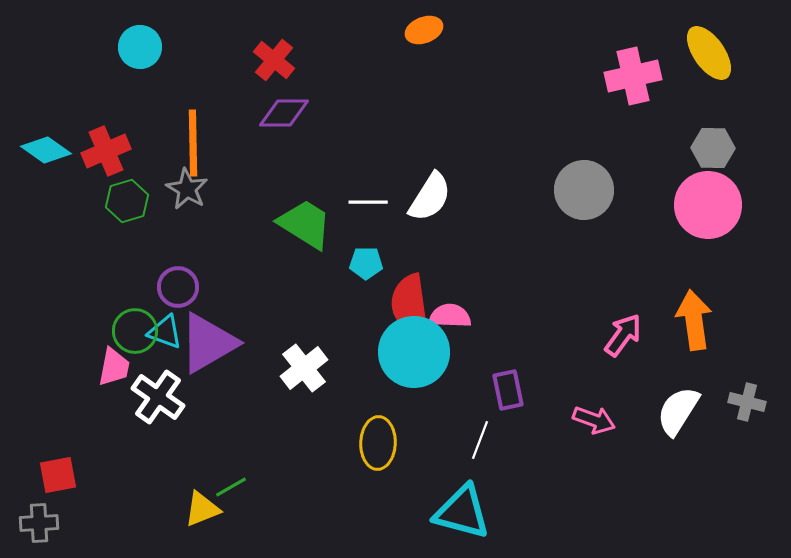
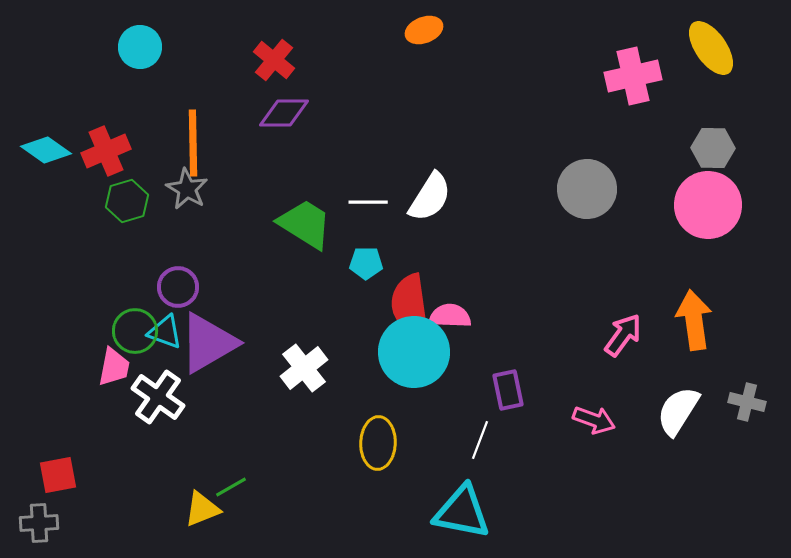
yellow ellipse at (709, 53): moved 2 px right, 5 px up
gray circle at (584, 190): moved 3 px right, 1 px up
cyan triangle at (462, 512): rotated 4 degrees counterclockwise
